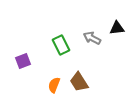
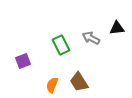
gray arrow: moved 1 px left
orange semicircle: moved 2 px left
